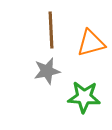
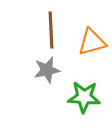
orange triangle: moved 1 px right, 1 px up
gray star: moved 1 px up
